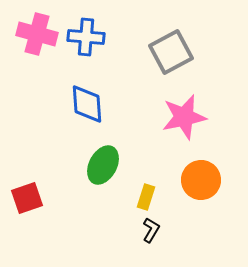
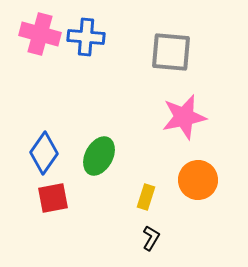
pink cross: moved 3 px right
gray square: rotated 33 degrees clockwise
blue diamond: moved 43 px left, 49 px down; rotated 39 degrees clockwise
green ellipse: moved 4 px left, 9 px up
orange circle: moved 3 px left
red square: moved 26 px right; rotated 8 degrees clockwise
black L-shape: moved 8 px down
